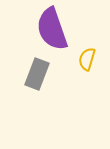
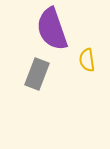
yellow semicircle: moved 1 px down; rotated 25 degrees counterclockwise
